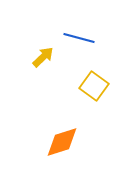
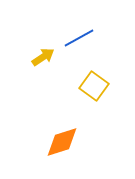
blue line: rotated 44 degrees counterclockwise
yellow arrow: rotated 10 degrees clockwise
